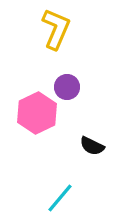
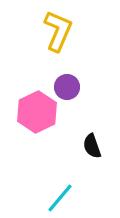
yellow L-shape: moved 2 px right, 2 px down
pink hexagon: moved 1 px up
black semicircle: rotated 45 degrees clockwise
